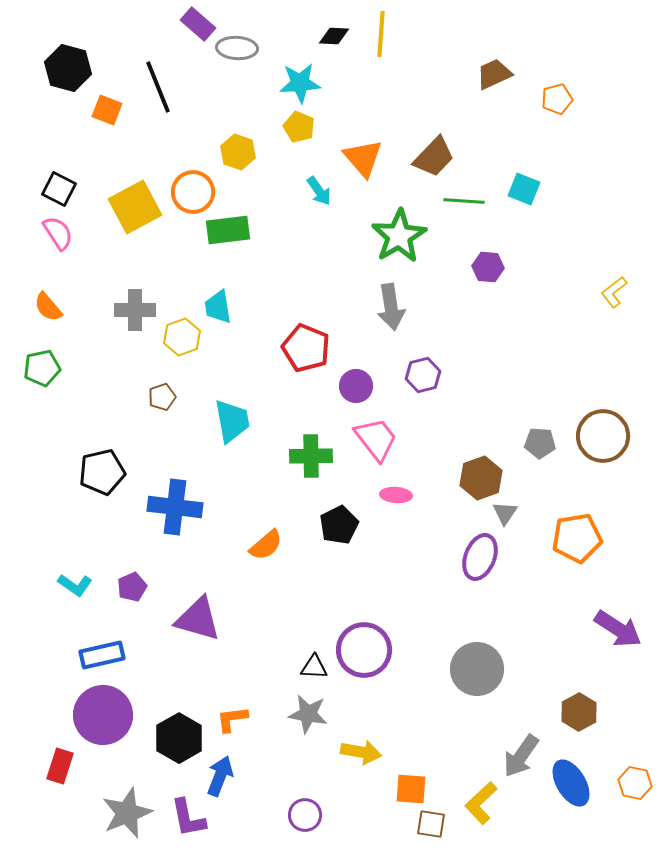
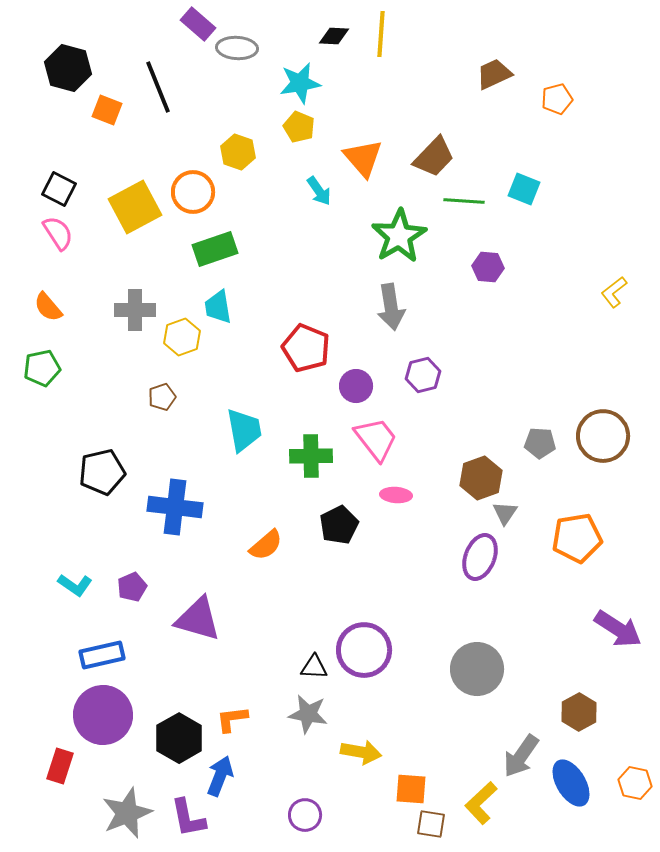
cyan star at (300, 83): rotated 6 degrees counterclockwise
green rectangle at (228, 230): moved 13 px left, 19 px down; rotated 12 degrees counterclockwise
cyan trapezoid at (232, 421): moved 12 px right, 9 px down
